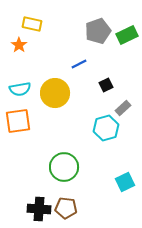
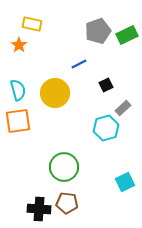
cyan semicircle: moved 2 px left, 1 px down; rotated 95 degrees counterclockwise
brown pentagon: moved 1 px right, 5 px up
